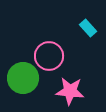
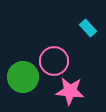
pink circle: moved 5 px right, 5 px down
green circle: moved 1 px up
